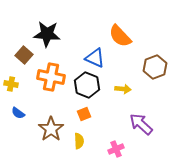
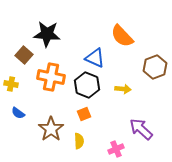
orange semicircle: moved 2 px right
purple arrow: moved 5 px down
